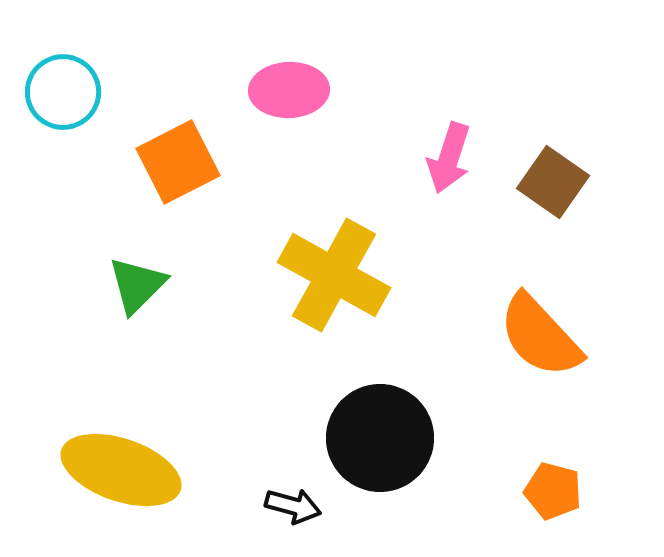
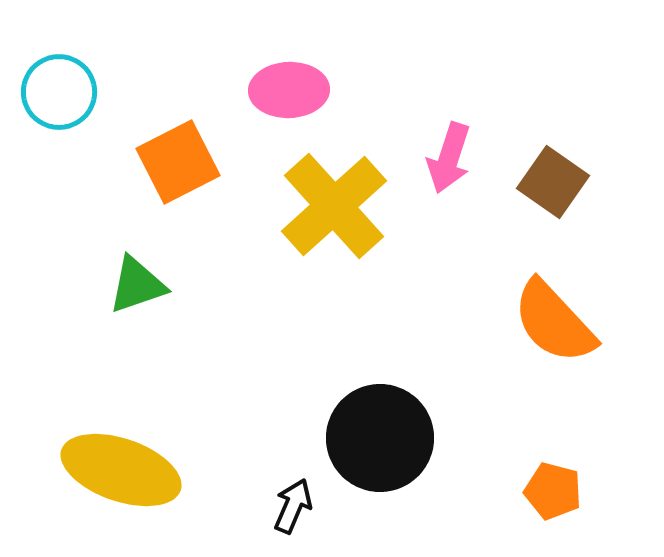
cyan circle: moved 4 px left
yellow cross: moved 69 px up; rotated 19 degrees clockwise
green triangle: rotated 26 degrees clockwise
orange semicircle: moved 14 px right, 14 px up
black arrow: rotated 82 degrees counterclockwise
